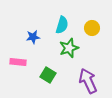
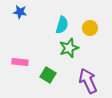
yellow circle: moved 2 px left
blue star: moved 13 px left, 25 px up; rotated 16 degrees clockwise
pink rectangle: moved 2 px right
